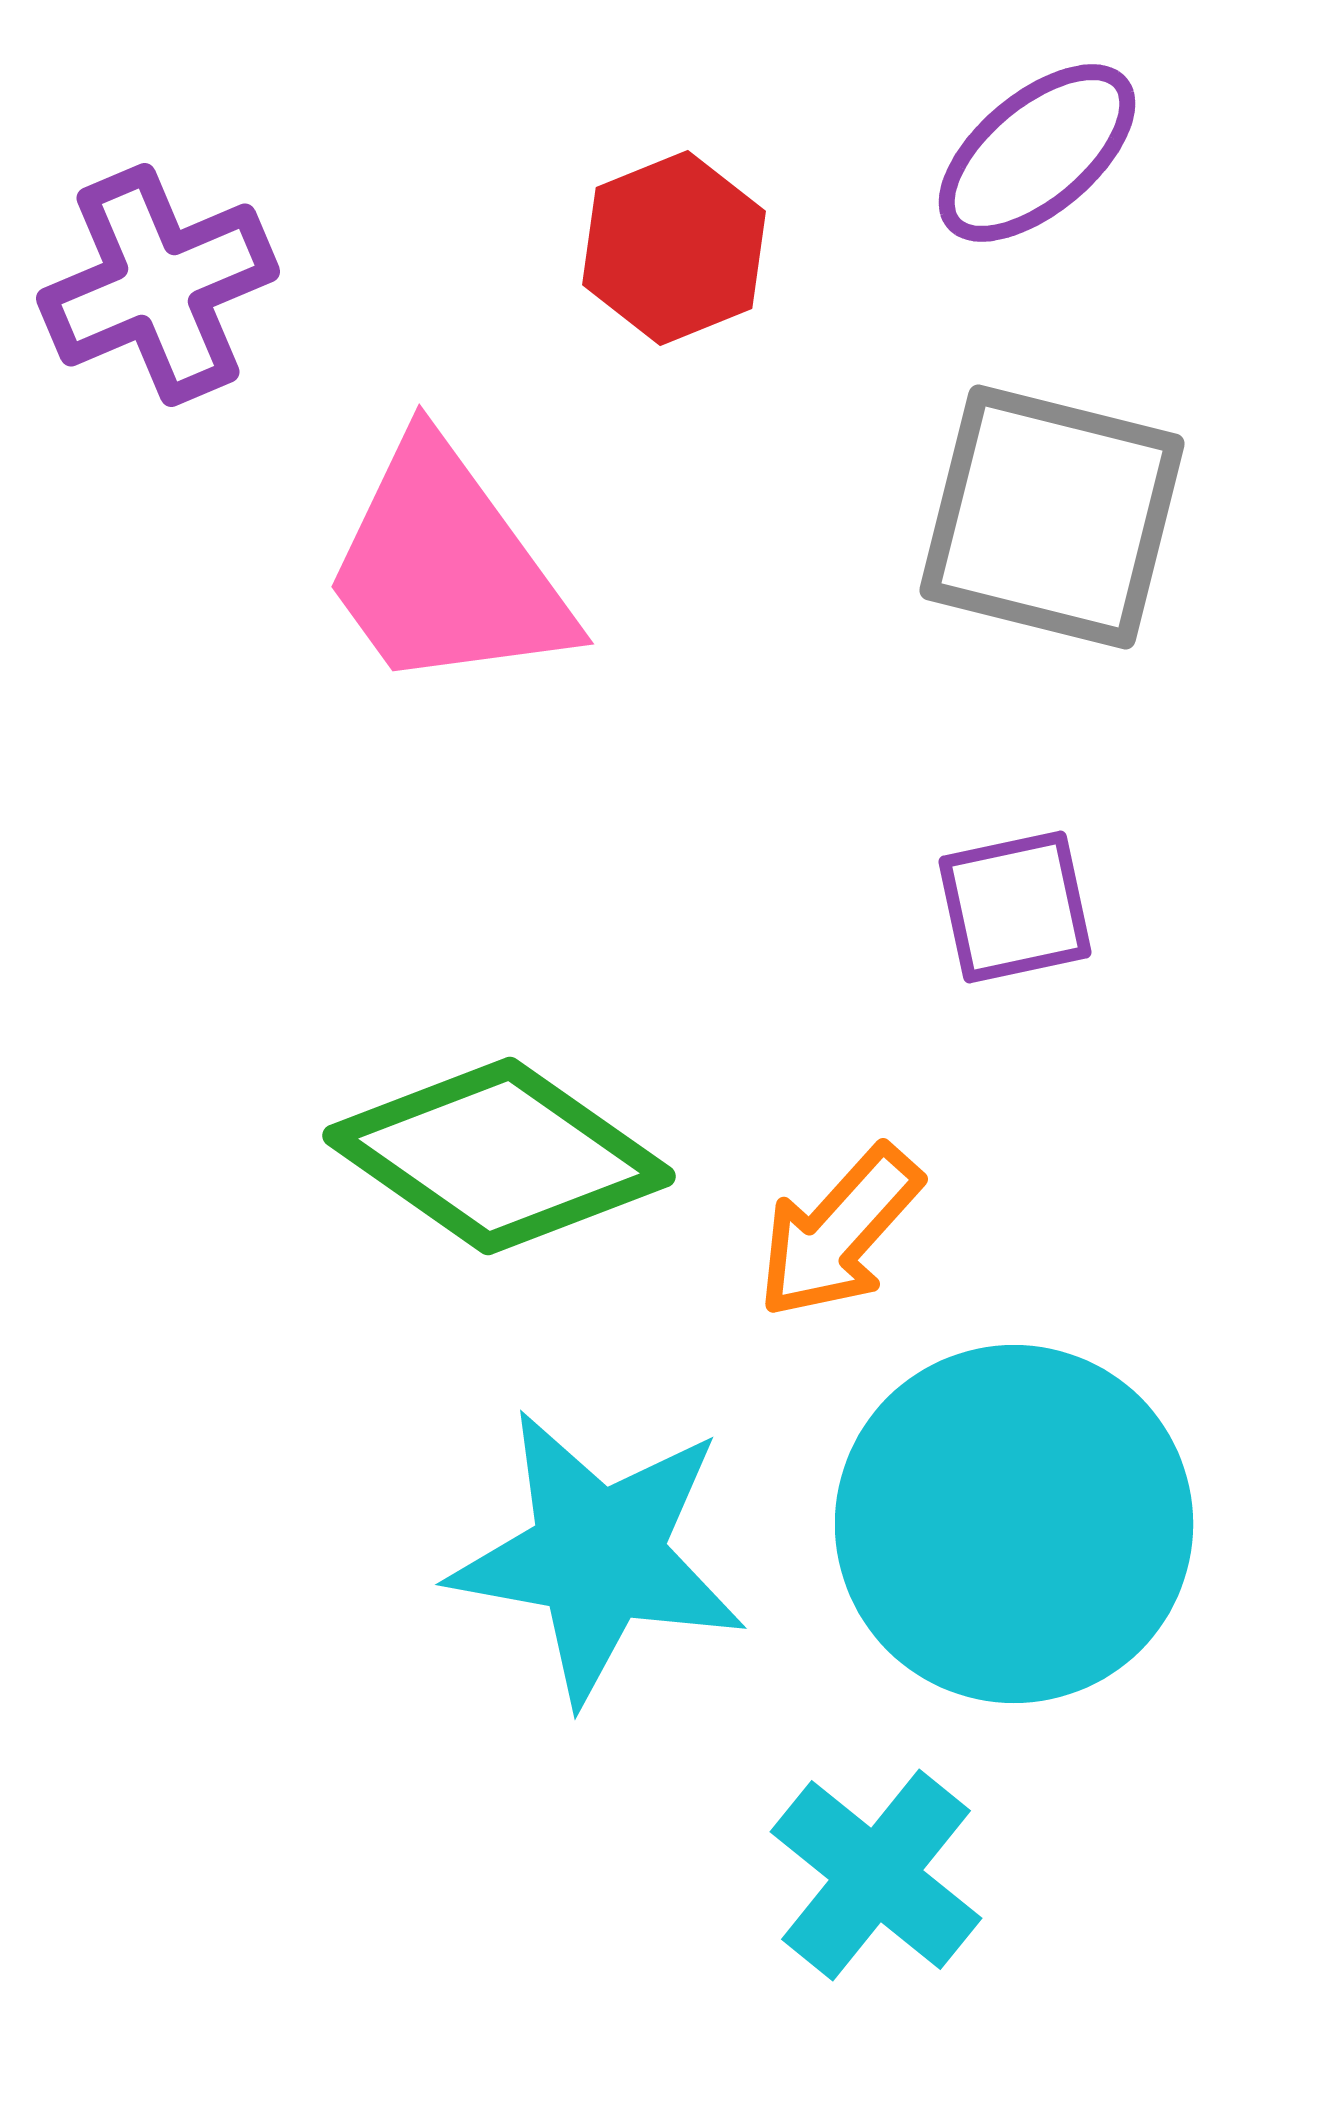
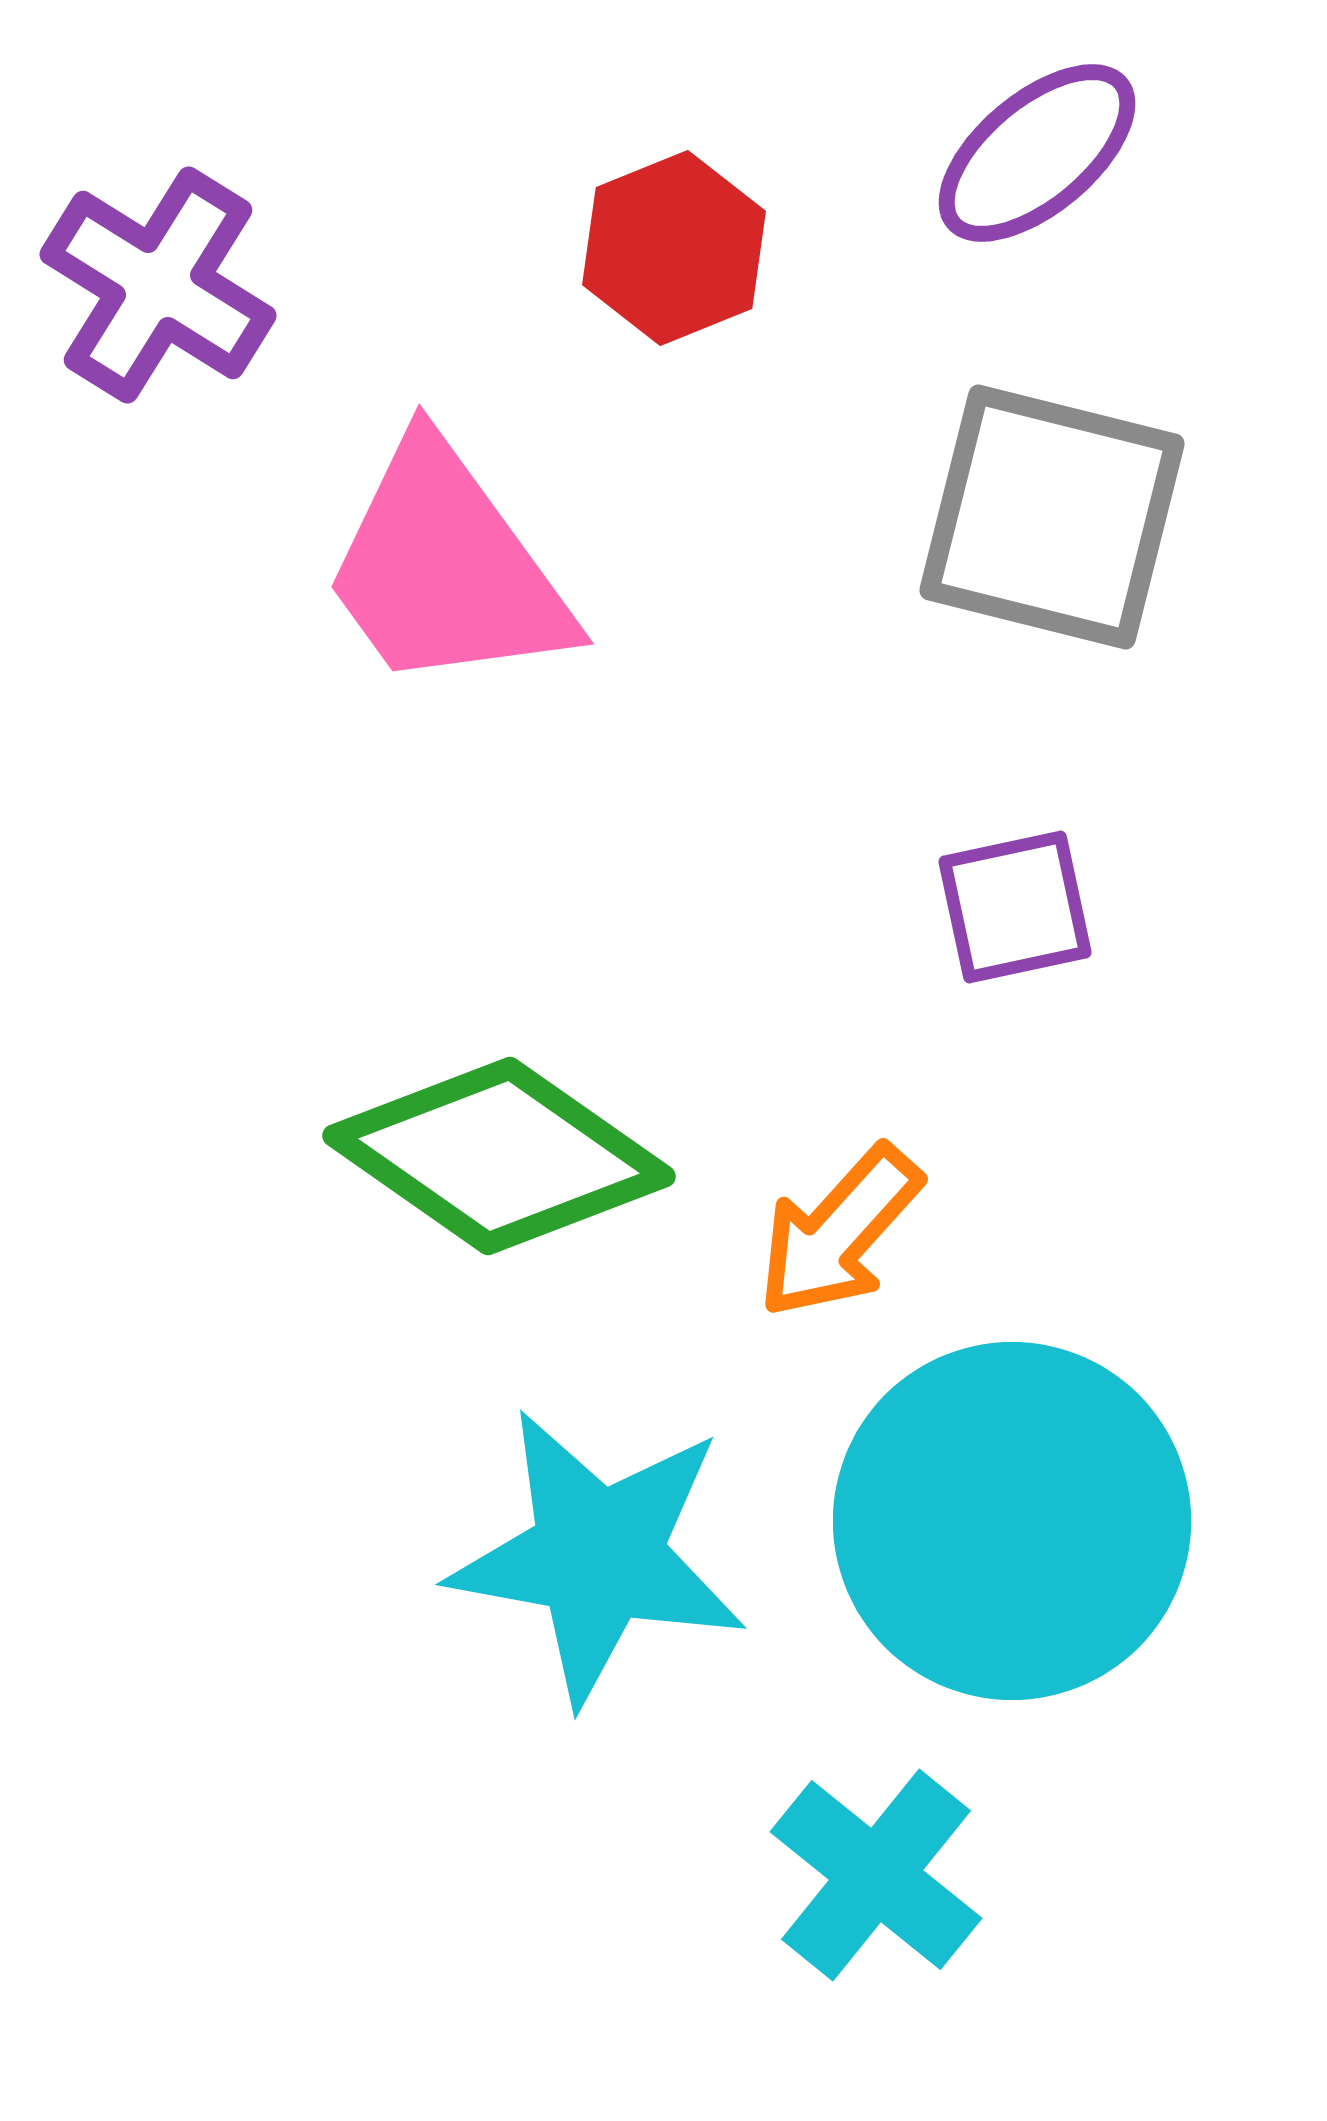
purple cross: rotated 35 degrees counterclockwise
cyan circle: moved 2 px left, 3 px up
